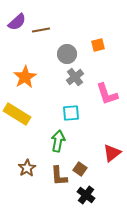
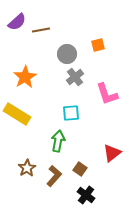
brown L-shape: moved 5 px left; rotated 135 degrees counterclockwise
